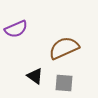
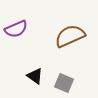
brown semicircle: moved 6 px right, 12 px up
gray square: rotated 18 degrees clockwise
